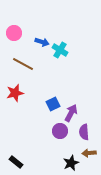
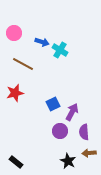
purple arrow: moved 1 px right, 1 px up
black star: moved 3 px left, 2 px up; rotated 21 degrees counterclockwise
